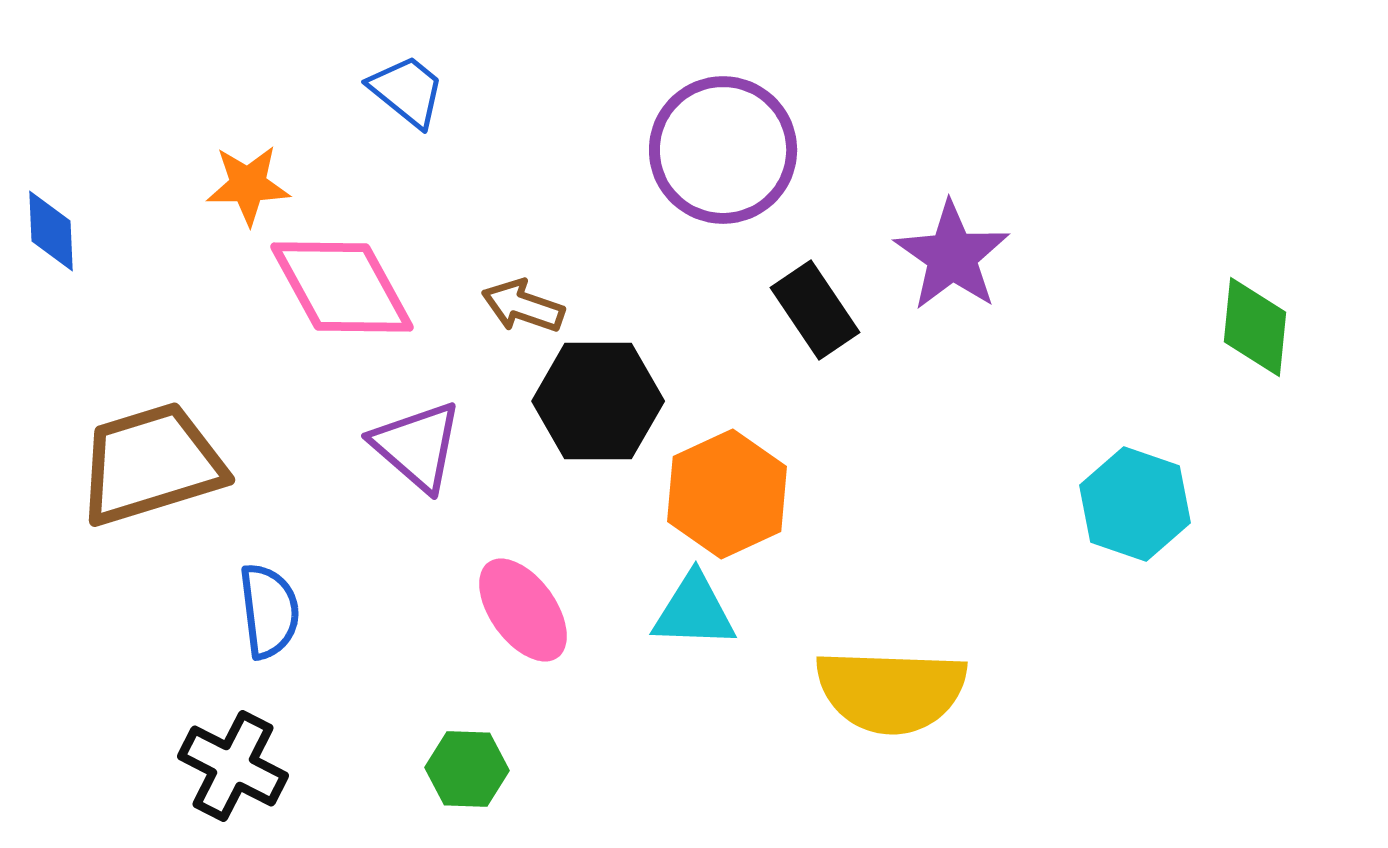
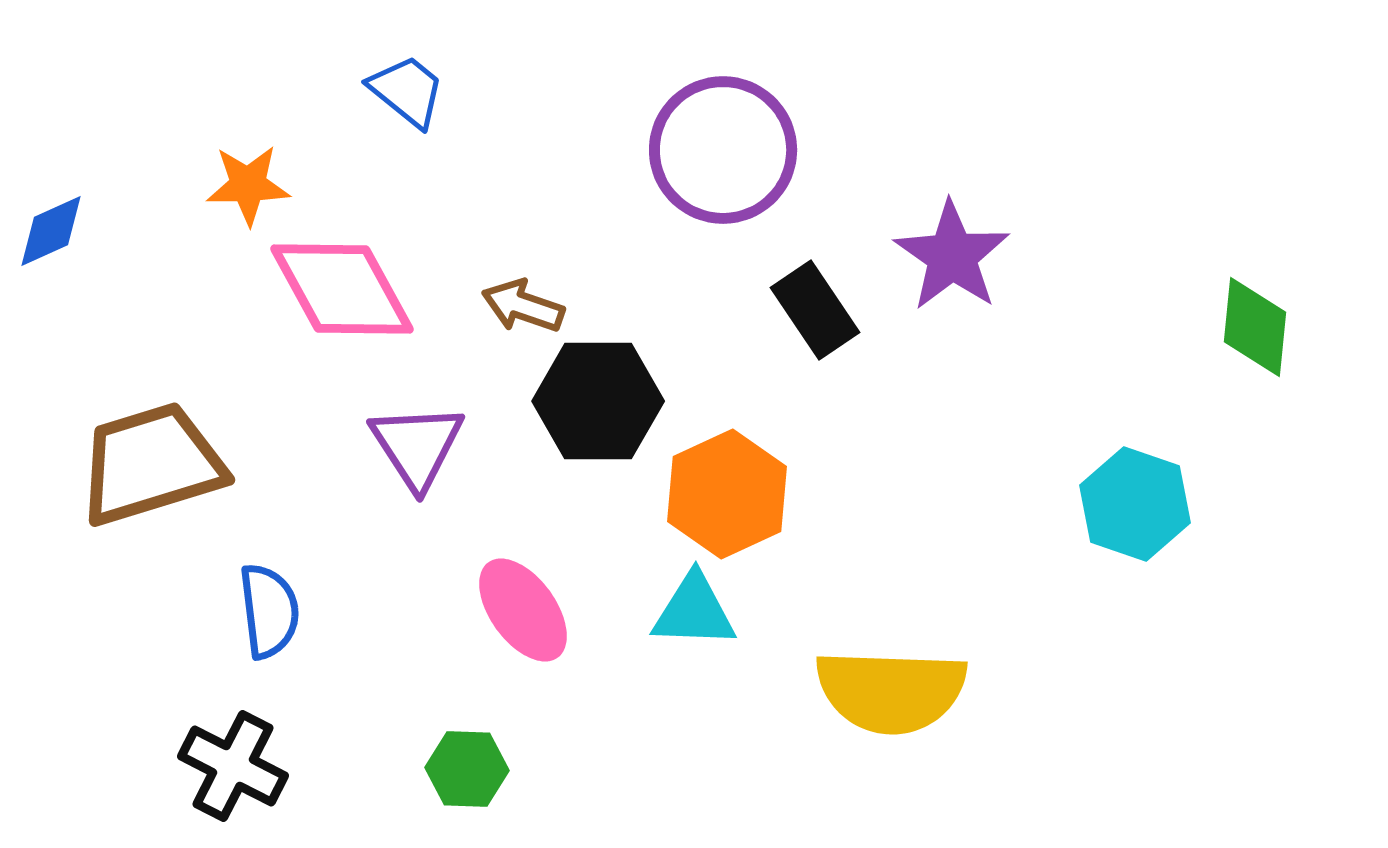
blue diamond: rotated 68 degrees clockwise
pink diamond: moved 2 px down
purple triangle: rotated 16 degrees clockwise
